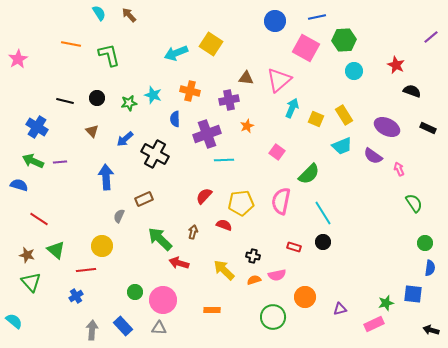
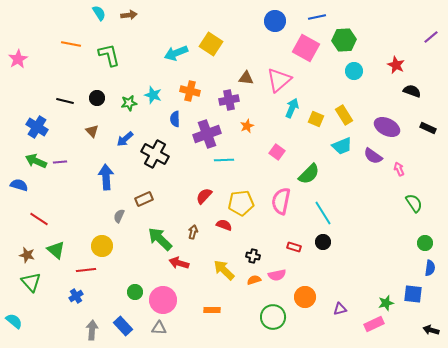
brown arrow at (129, 15): rotated 126 degrees clockwise
green arrow at (33, 161): moved 3 px right
